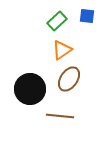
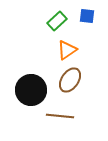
orange triangle: moved 5 px right
brown ellipse: moved 1 px right, 1 px down
black circle: moved 1 px right, 1 px down
